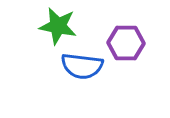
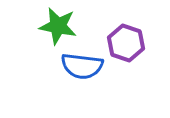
purple hexagon: rotated 18 degrees clockwise
